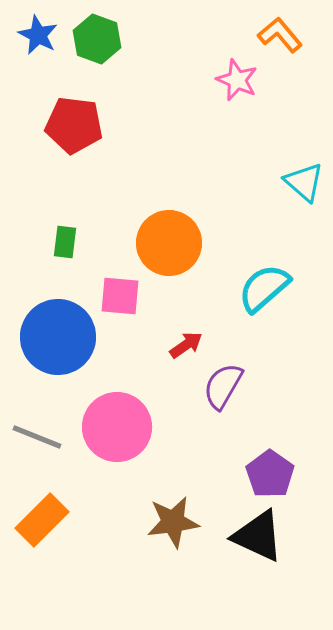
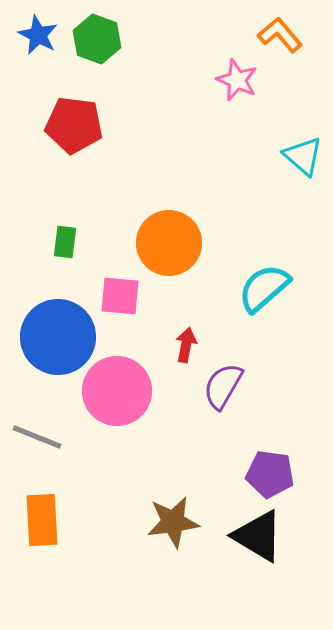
cyan triangle: moved 1 px left, 26 px up
red arrow: rotated 44 degrees counterclockwise
pink circle: moved 36 px up
purple pentagon: rotated 27 degrees counterclockwise
orange rectangle: rotated 48 degrees counterclockwise
black triangle: rotated 6 degrees clockwise
